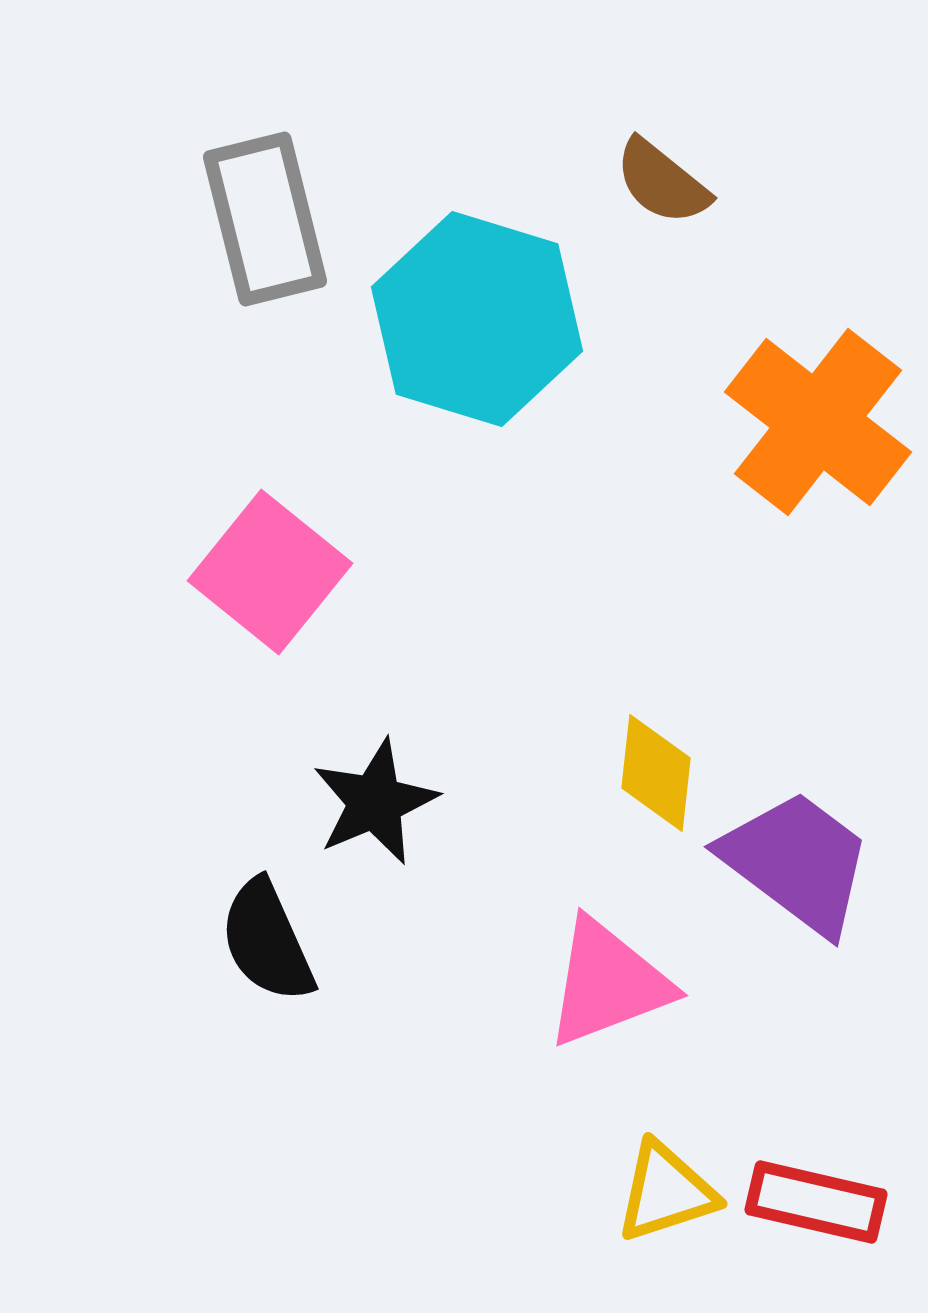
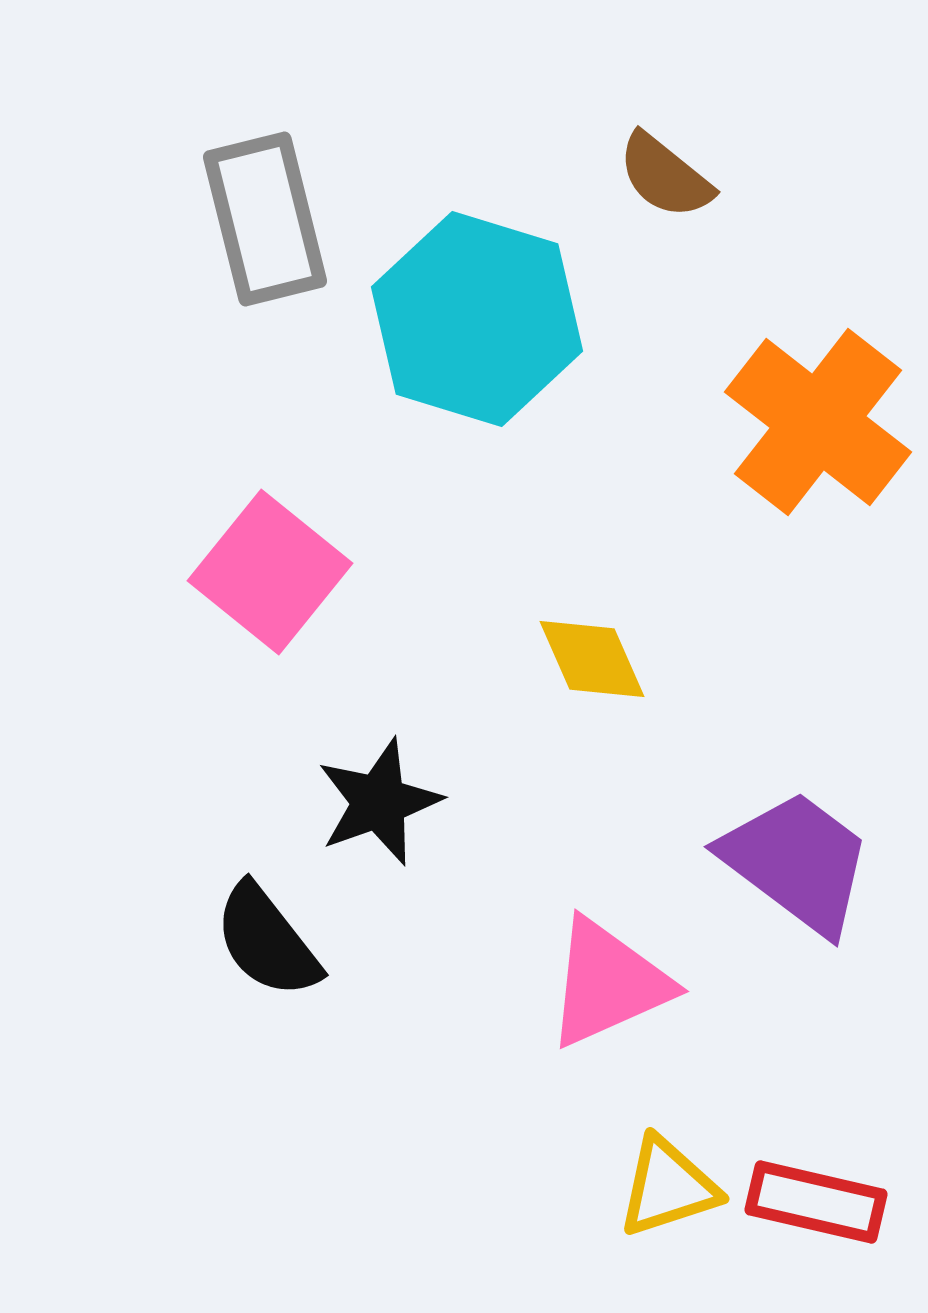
brown semicircle: moved 3 px right, 6 px up
yellow diamond: moved 64 px left, 114 px up; rotated 30 degrees counterclockwise
black star: moved 4 px right; rotated 3 degrees clockwise
black semicircle: rotated 14 degrees counterclockwise
pink triangle: rotated 3 degrees counterclockwise
yellow triangle: moved 2 px right, 5 px up
